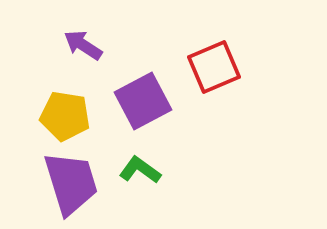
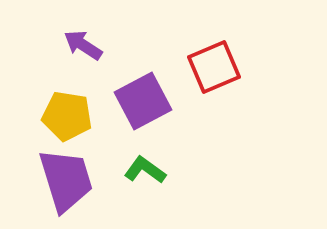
yellow pentagon: moved 2 px right
green L-shape: moved 5 px right
purple trapezoid: moved 5 px left, 3 px up
